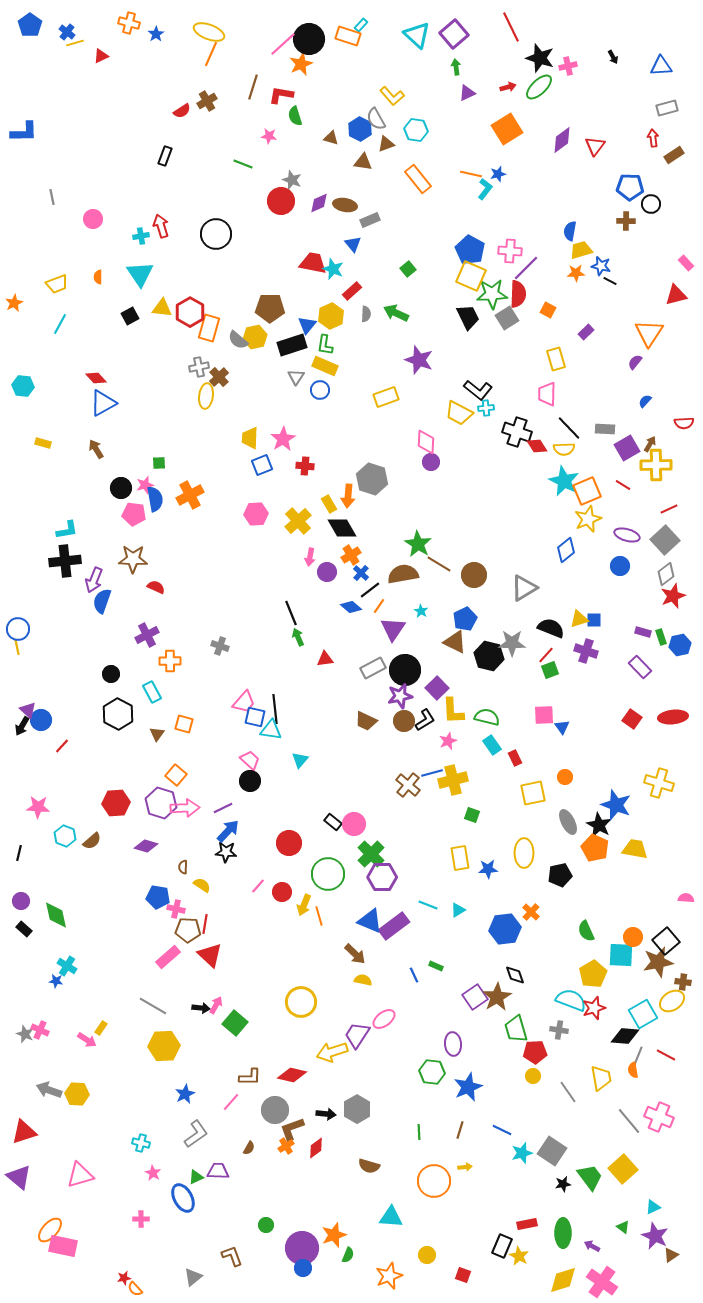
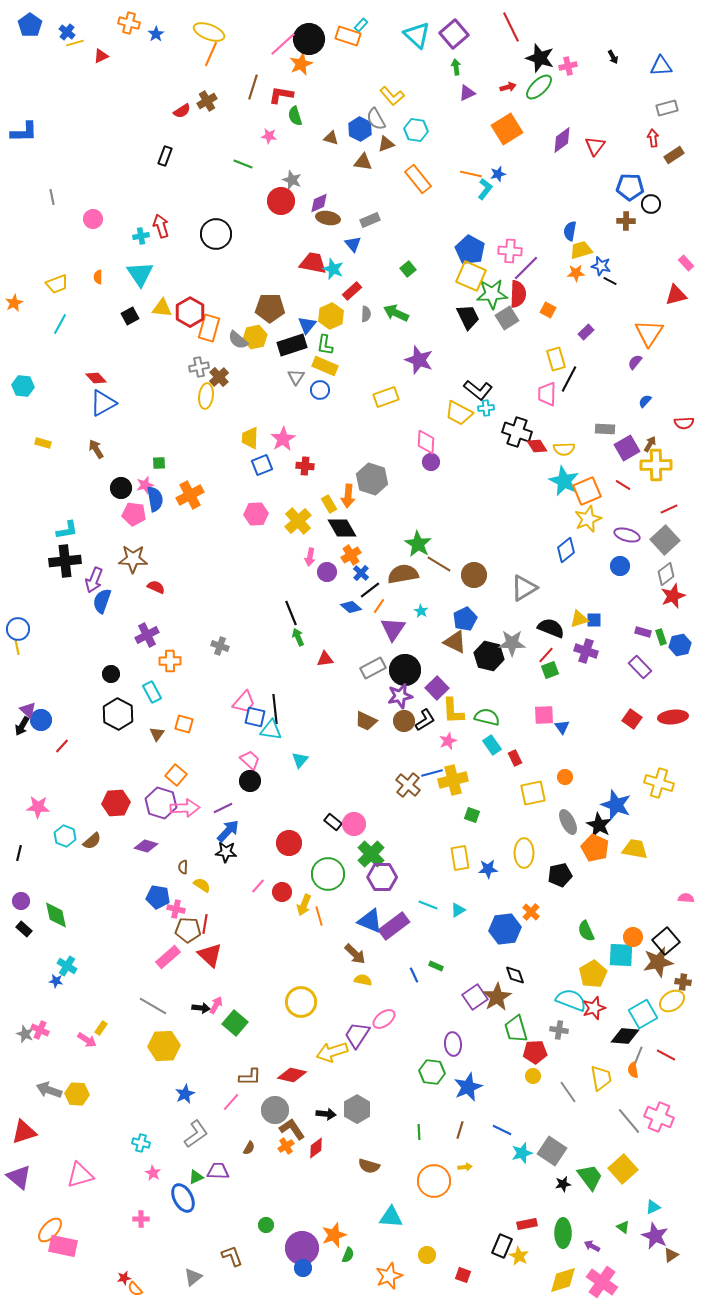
brown ellipse at (345, 205): moved 17 px left, 13 px down
black line at (569, 428): moved 49 px up; rotated 72 degrees clockwise
brown L-shape at (292, 1129): rotated 76 degrees clockwise
